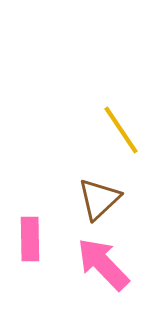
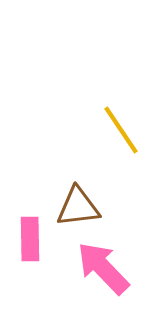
brown triangle: moved 21 px left, 8 px down; rotated 36 degrees clockwise
pink arrow: moved 4 px down
